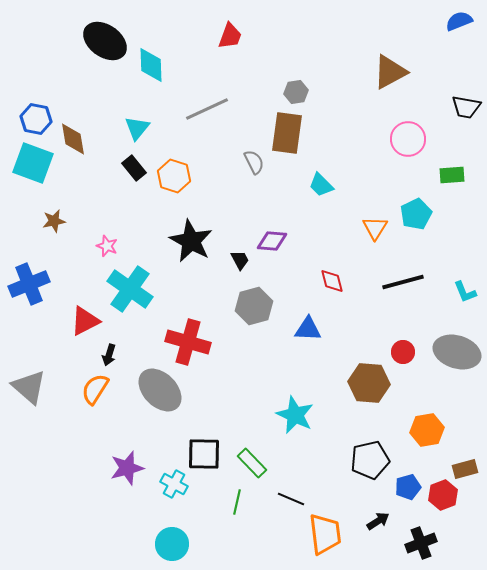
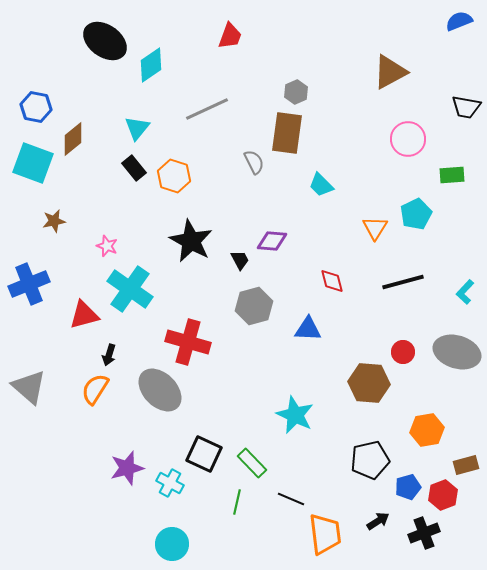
cyan diamond at (151, 65): rotated 57 degrees clockwise
gray hexagon at (296, 92): rotated 15 degrees counterclockwise
blue hexagon at (36, 119): moved 12 px up
brown diamond at (73, 139): rotated 60 degrees clockwise
cyan L-shape at (465, 292): rotated 65 degrees clockwise
red triangle at (85, 321): moved 1 px left, 6 px up; rotated 12 degrees clockwise
black square at (204, 454): rotated 24 degrees clockwise
brown rectangle at (465, 469): moved 1 px right, 4 px up
cyan cross at (174, 484): moved 4 px left, 1 px up
black cross at (421, 543): moved 3 px right, 10 px up
